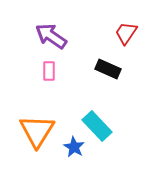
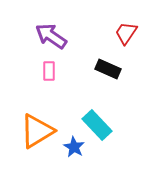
cyan rectangle: moved 1 px up
orange triangle: rotated 27 degrees clockwise
